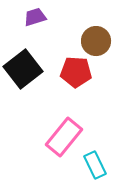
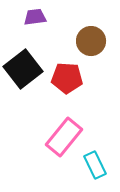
purple trapezoid: rotated 10 degrees clockwise
brown circle: moved 5 px left
red pentagon: moved 9 px left, 6 px down
